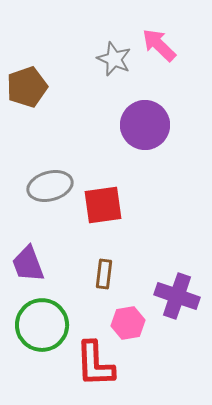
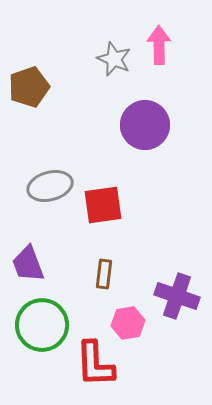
pink arrow: rotated 45 degrees clockwise
brown pentagon: moved 2 px right
